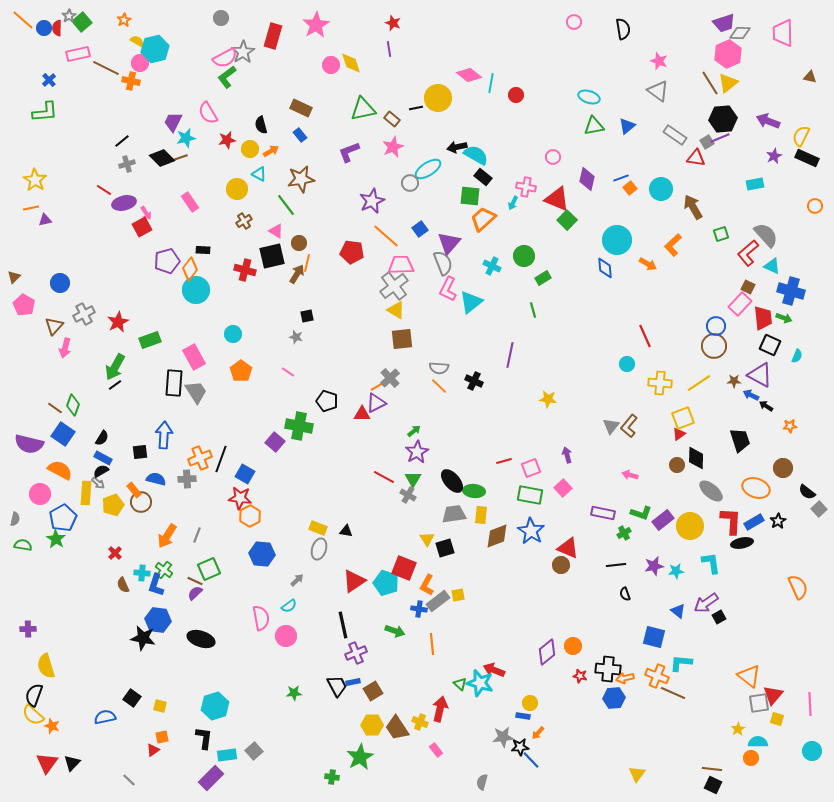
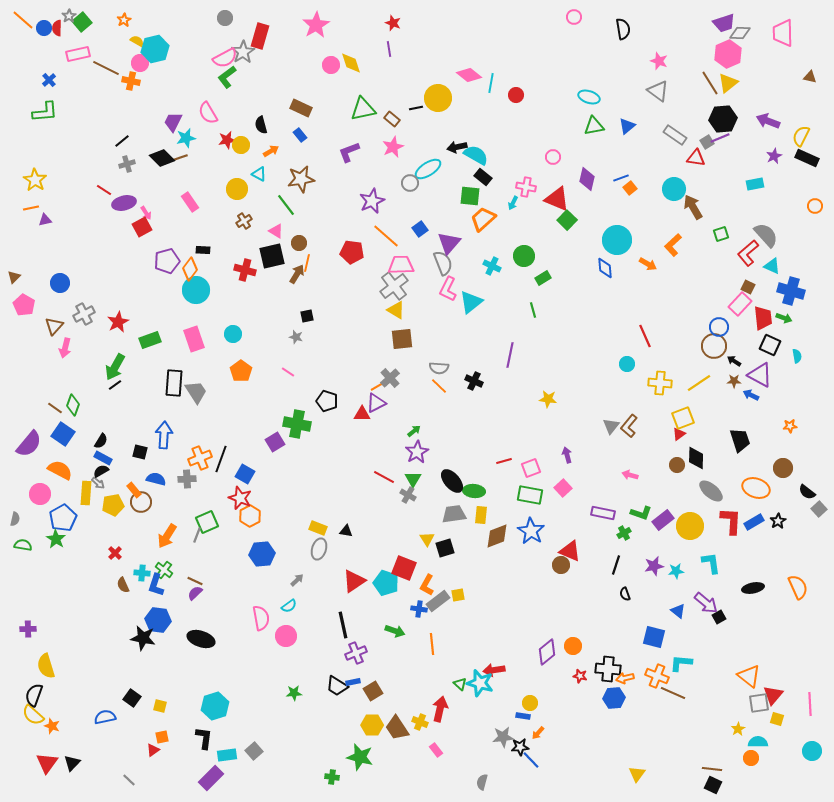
gray circle at (221, 18): moved 4 px right
pink circle at (574, 22): moved 5 px up
red rectangle at (273, 36): moved 13 px left
yellow circle at (250, 149): moved 9 px left, 4 px up
cyan circle at (661, 189): moved 13 px right
blue circle at (716, 326): moved 3 px right, 1 px down
cyan semicircle at (797, 356): rotated 32 degrees counterclockwise
pink rectangle at (194, 357): moved 18 px up; rotated 10 degrees clockwise
black arrow at (766, 406): moved 32 px left, 45 px up
green cross at (299, 426): moved 2 px left, 2 px up
black semicircle at (102, 438): moved 1 px left, 3 px down
purple square at (275, 442): rotated 18 degrees clockwise
purple semicircle at (29, 444): rotated 64 degrees counterclockwise
black square at (140, 452): rotated 21 degrees clockwise
red star at (240, 498): rotated 15 degrees clockwise
yellow pentagon at (113, 505): rotated 10 degrees clockwise
black ellipse at (742, 543): moved 11 px right, 45 px down
red triangle at (568, 548): moved 2 px right, 3 px down
blue hexagon at (262, 554): rotated 10 degrees counterclockwise
black line at (616, 565): rotated 66 degrees counterclockwise
green square at (209, 569): moved 2 px left, 47 px up
purple arrow at (706, 603): rotated 105 degrees counterclockwise
red arrow at (494, 670): rotated 30 degrees counterclockwise
black trapezoid at (337, 686): rotated 150 degrees clockwise
green star at (360, 757): rotated 28 degrees counterclockwise
